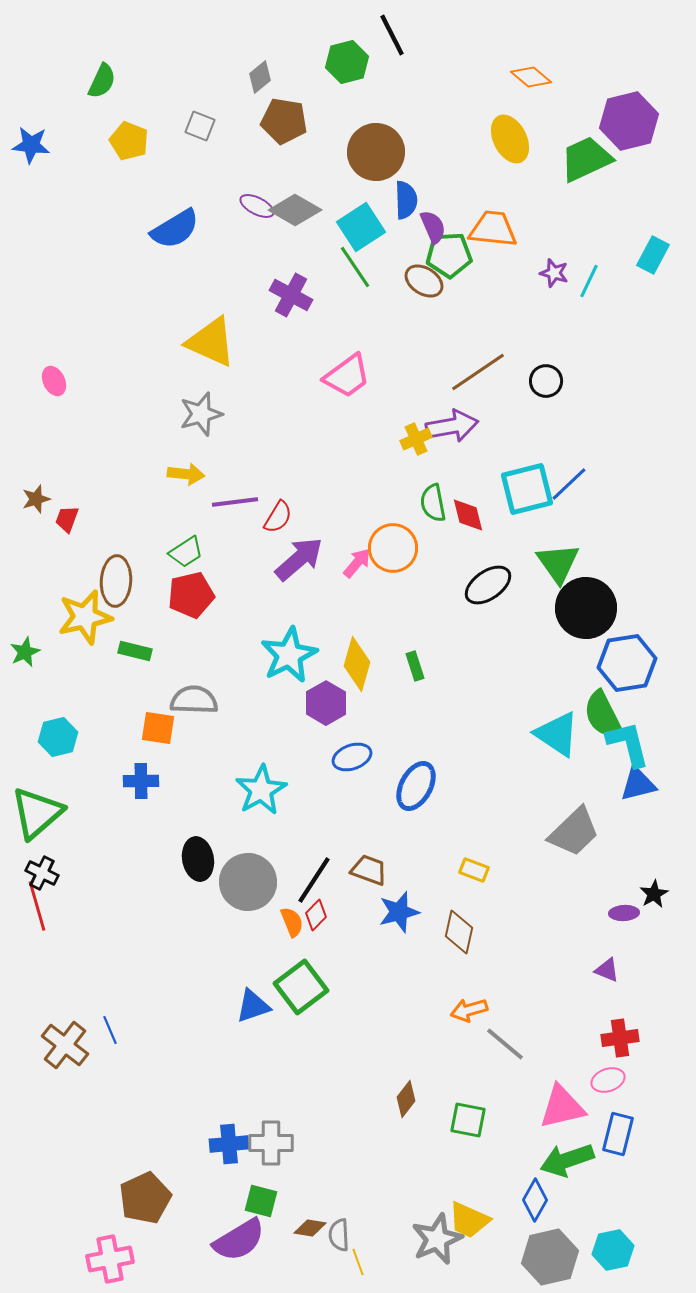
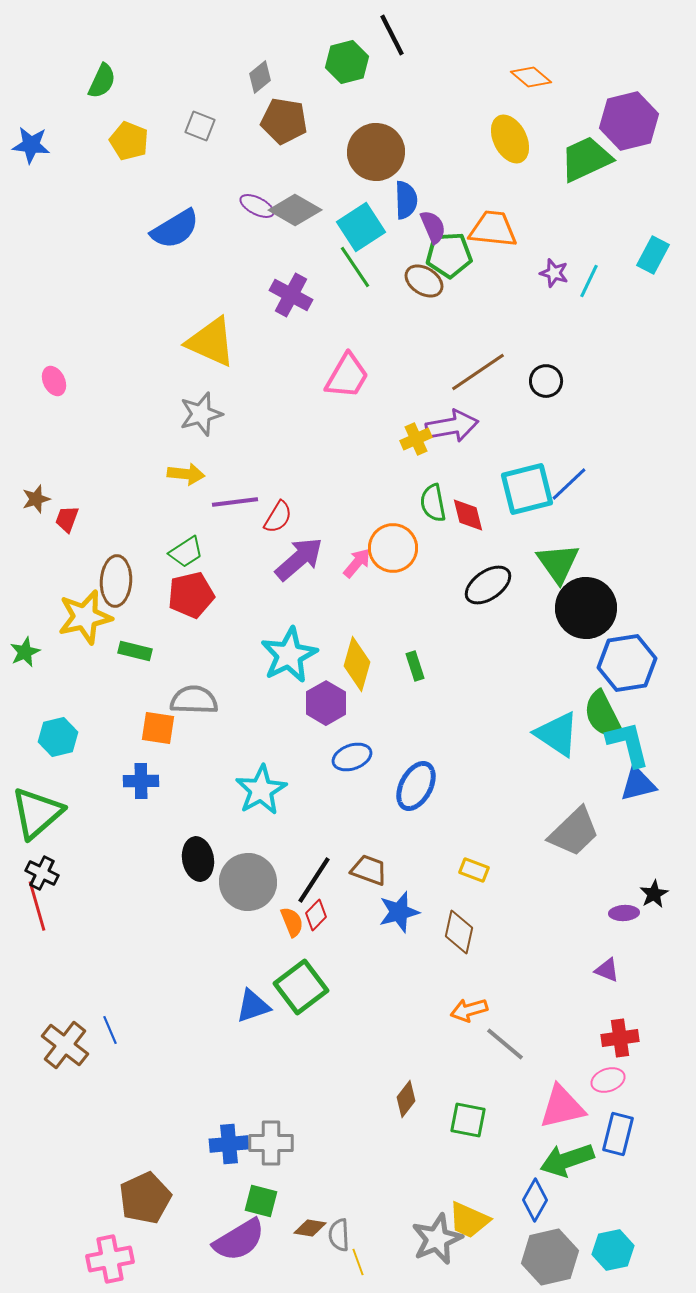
pink trapezoid at (347, 376): rotated 24 degrees counterclockwise
